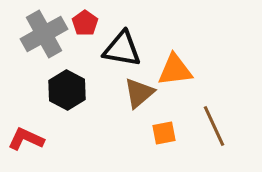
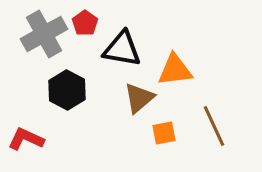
brown triangle: moved 5 px down
